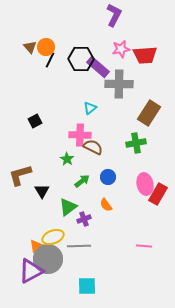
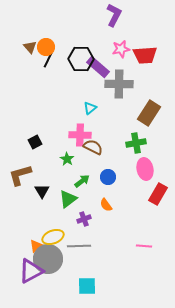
black line: moved 2 px left
black square: moved 21 px down
pink ellipse: moved 15 px up
green triangle: moved 8 px up
